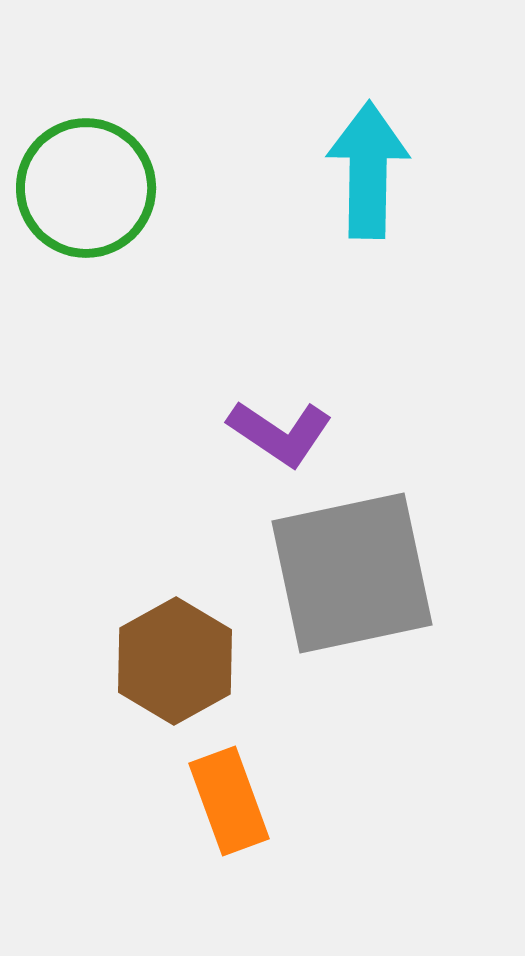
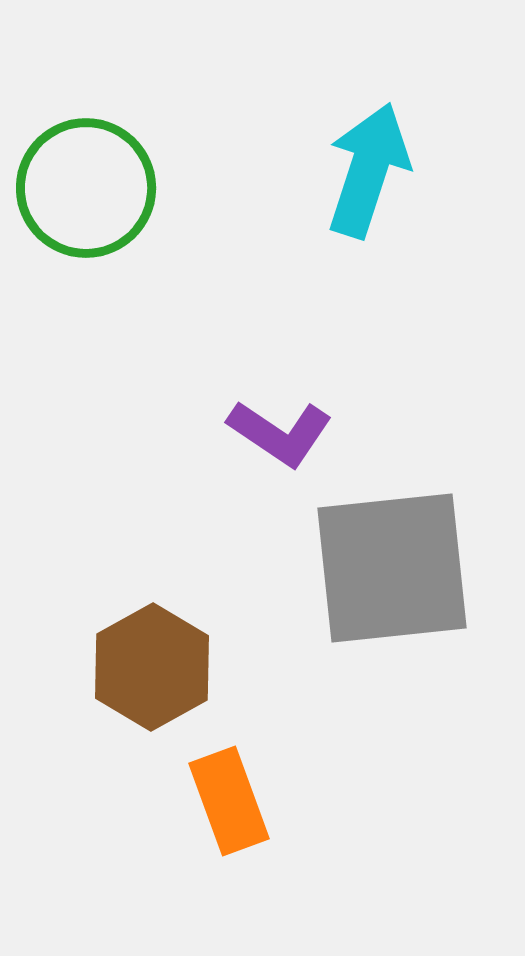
cyan arrow: rotated 17 degrees clockwise
gray square: moved 40 px right, 5 px up; rotated 6 degrees clockwise
brown hexagon: moved 23 px left, 6 px down
